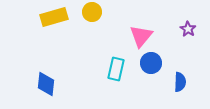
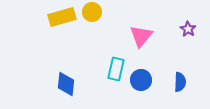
yellow rectangle: moved 8 px right
blue circle: moved 10 px left, 17 px down
blue diamond: moved 20 px right
